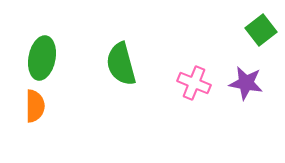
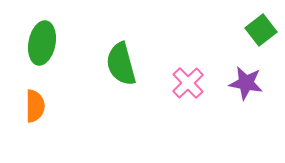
green ellipse: moved 15 px up
pink cross: moved 6 px left; rotated 24 degrees clockwise
